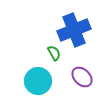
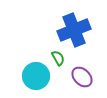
green semicircle: moved 4 px right, 5 px down
cyan circle: moved 2 px left, 5 px up
